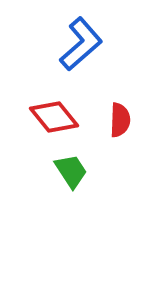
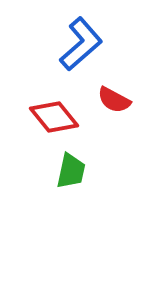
red semicircle: moved 6 px left, 20 px up; rotated 116 degrees clockwise
green trapezoid: rotated 45 degrees clockwise
